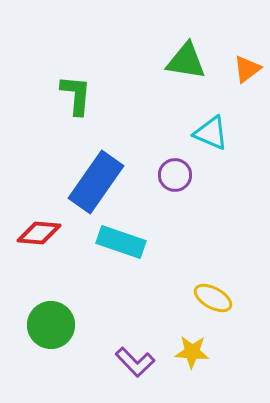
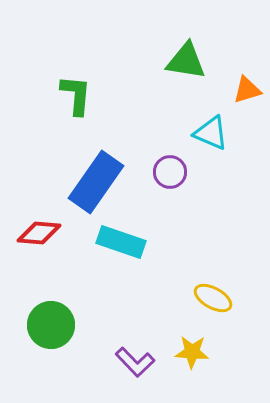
orange triangle: moved 21 px down; rotated 20 degrees clockwise
purple circle: moved 5 px left, 3 px up
